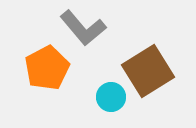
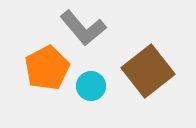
brown square: rotated 6 degrees counterclockwise
cyan circle: moved 20 px left, 11 px up
